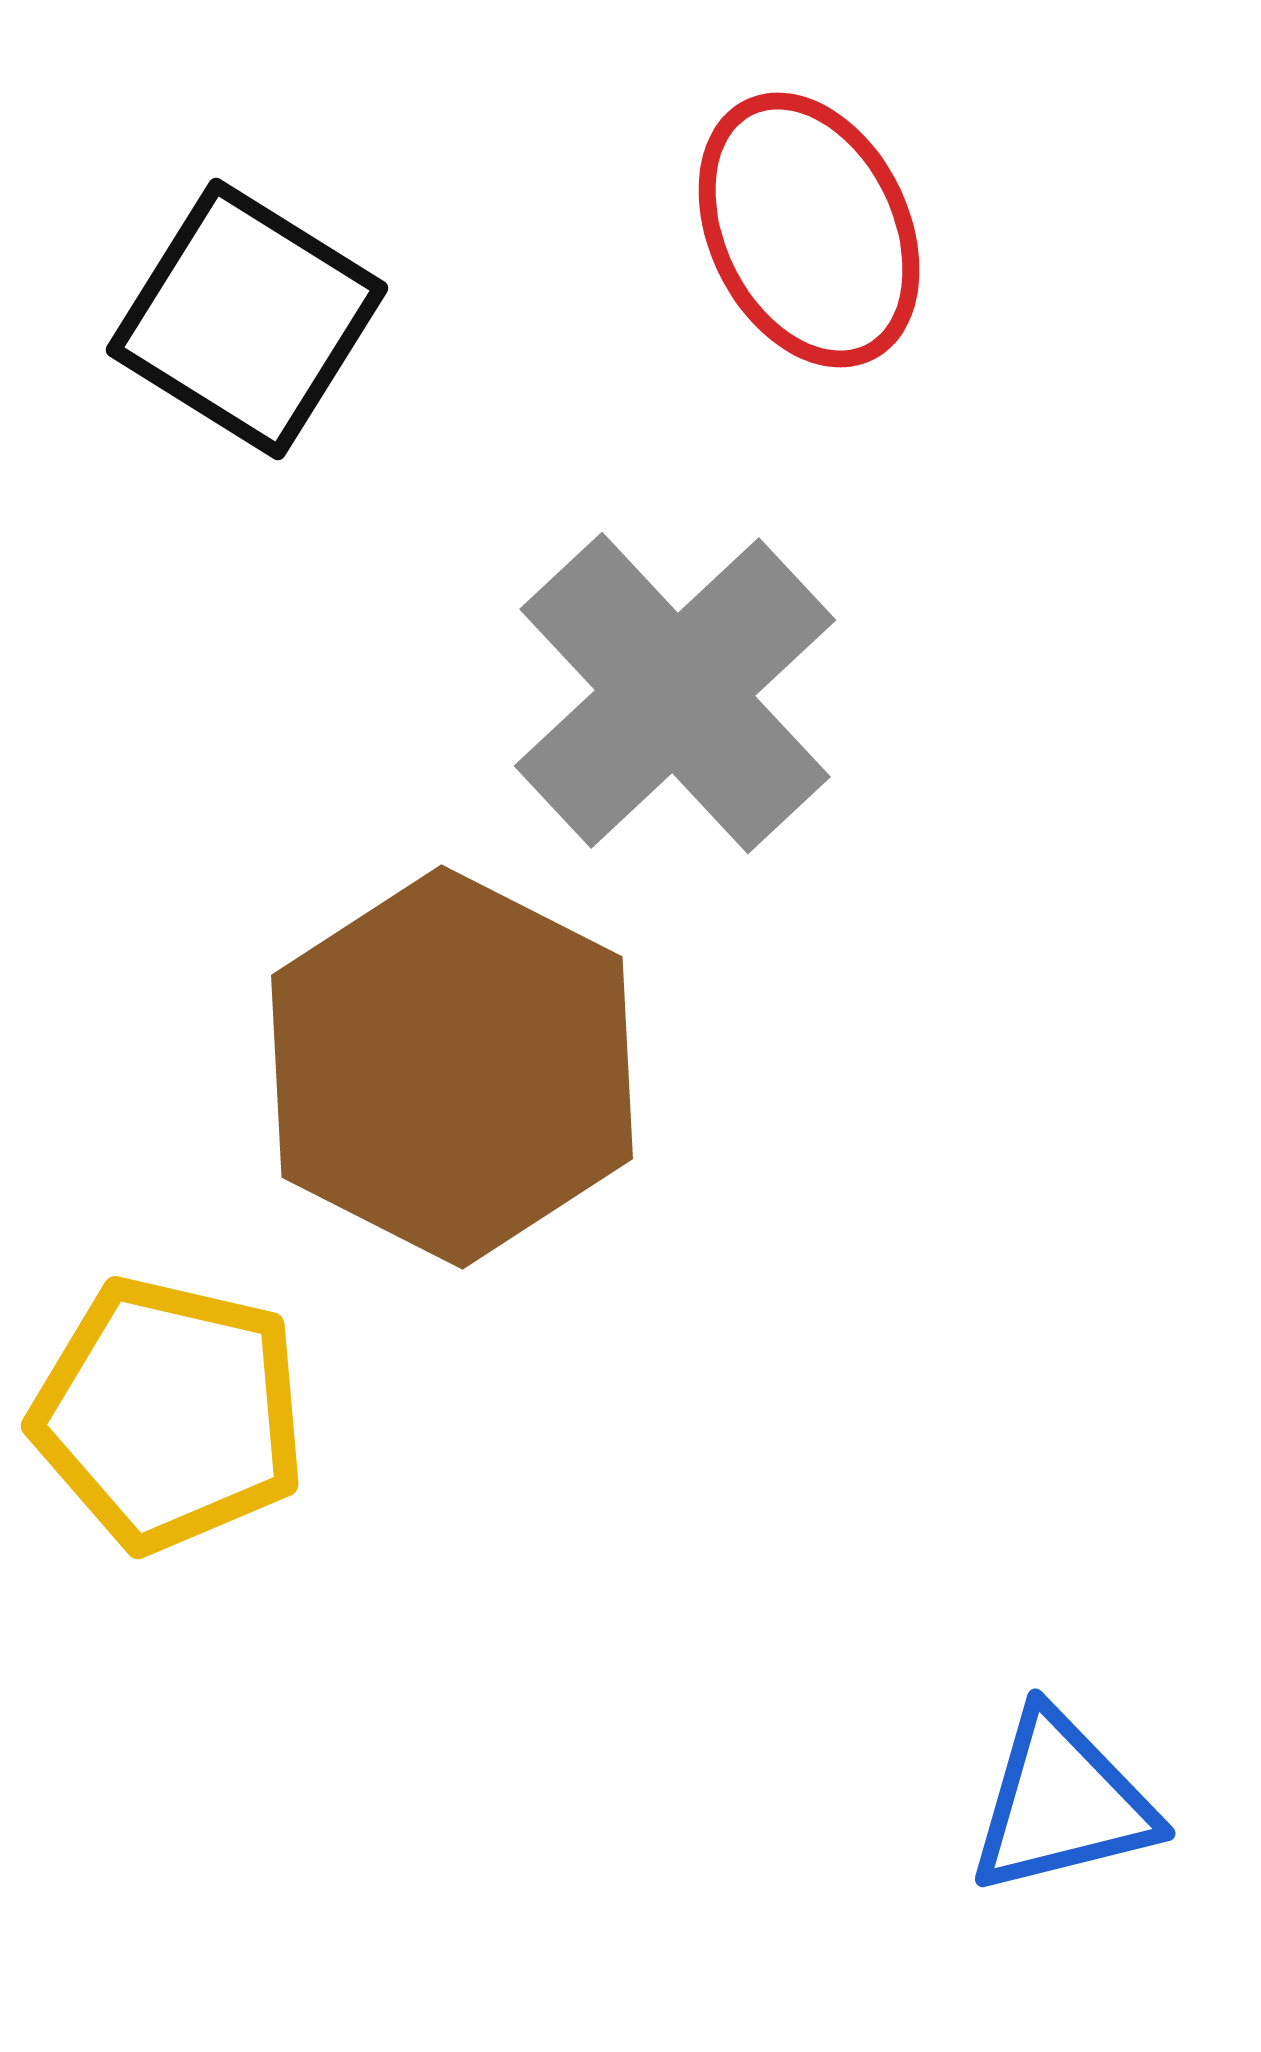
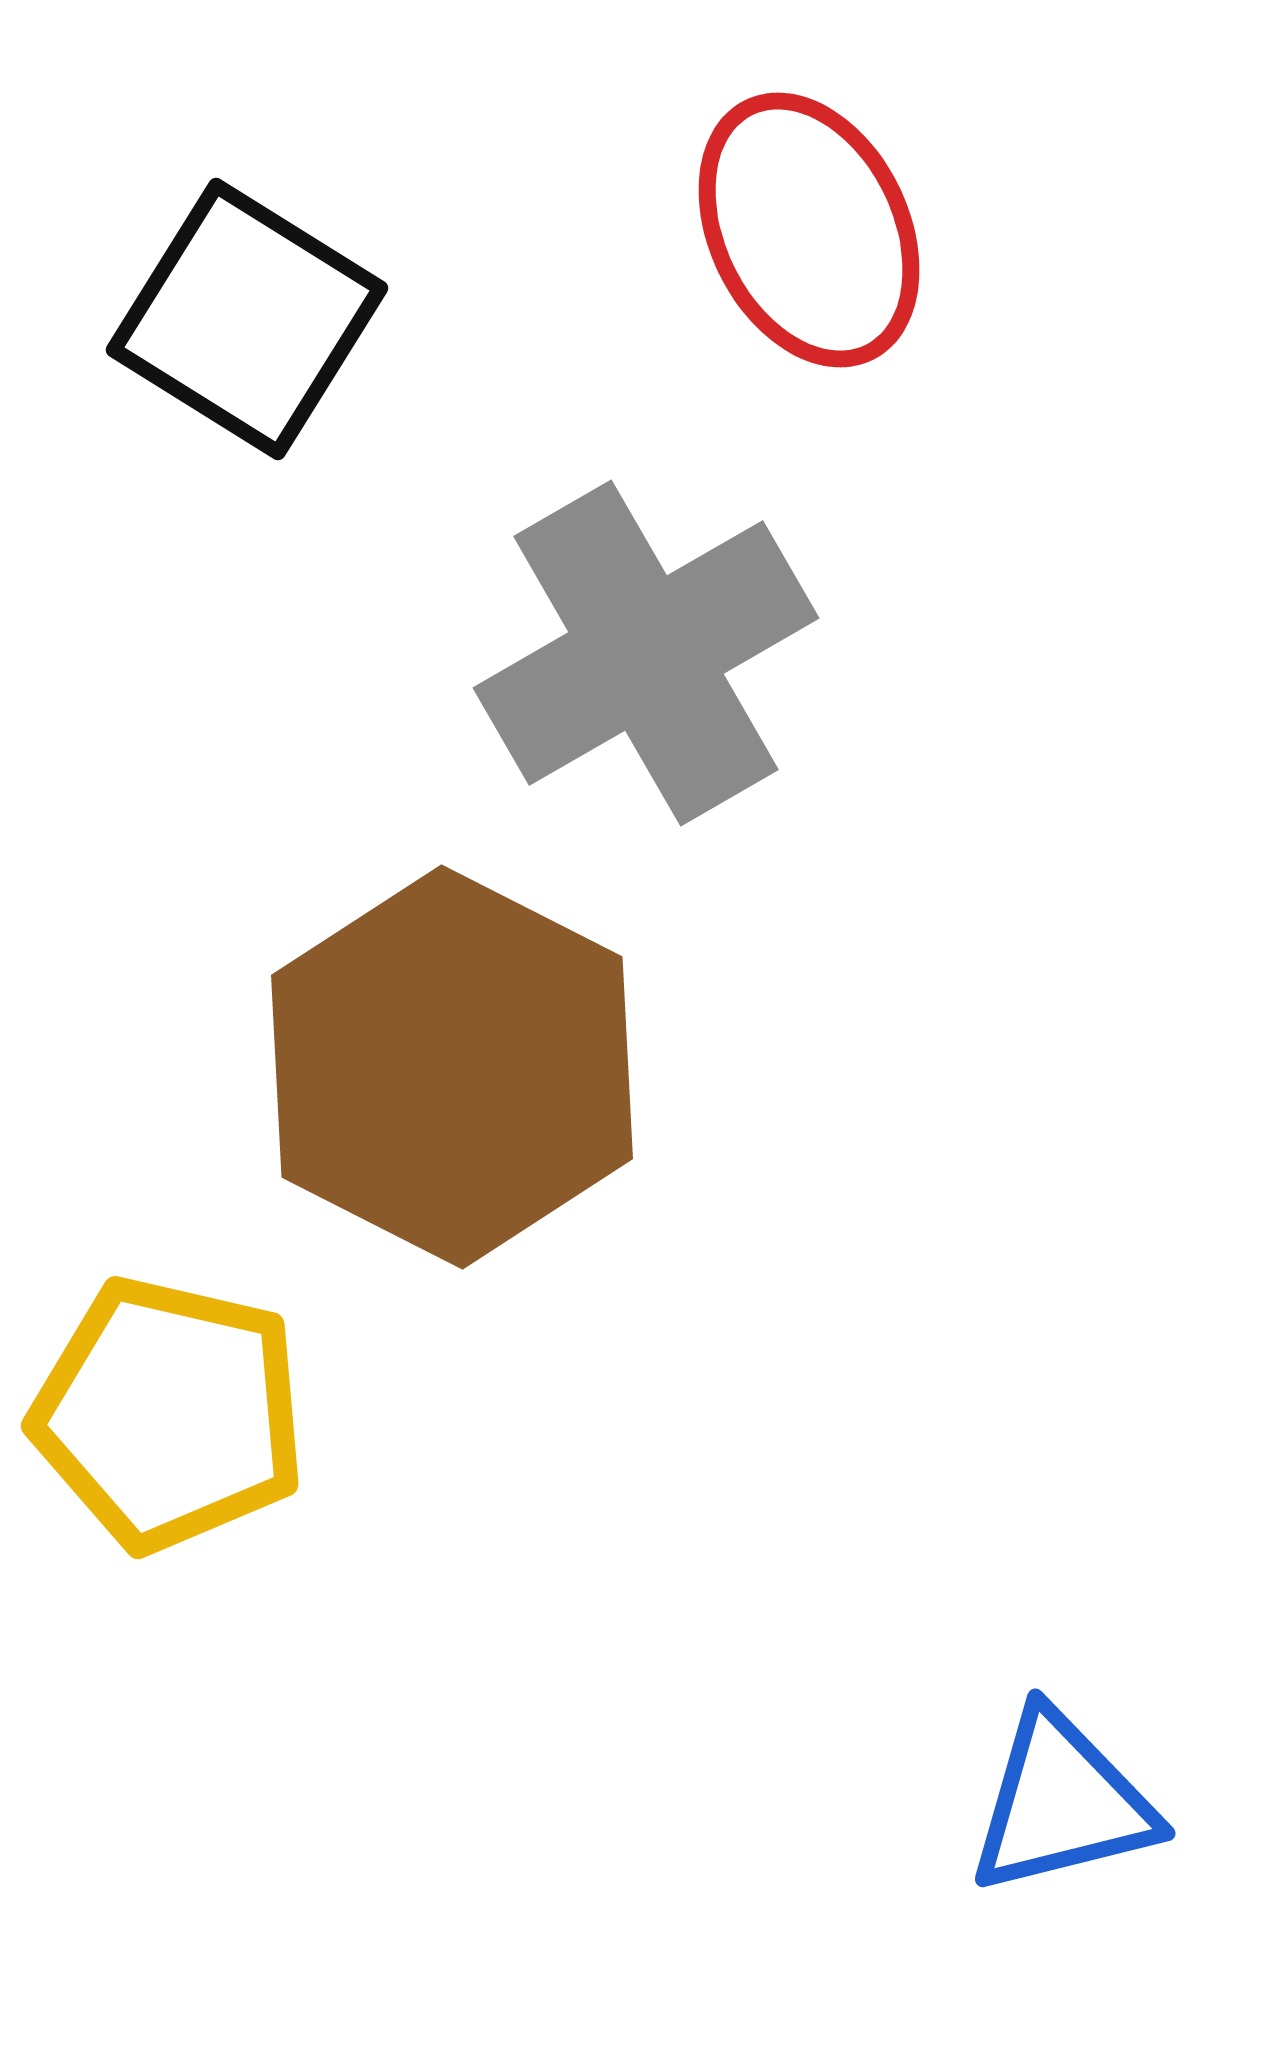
gray cross: moved 29 px left, 40 px up; rotated 13 degrees clockwise
